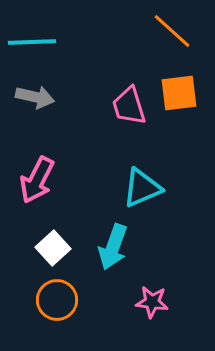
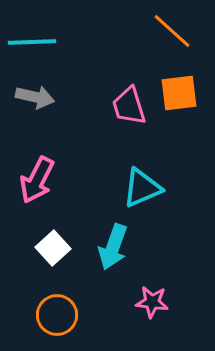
orange circle: moved 15 px down
